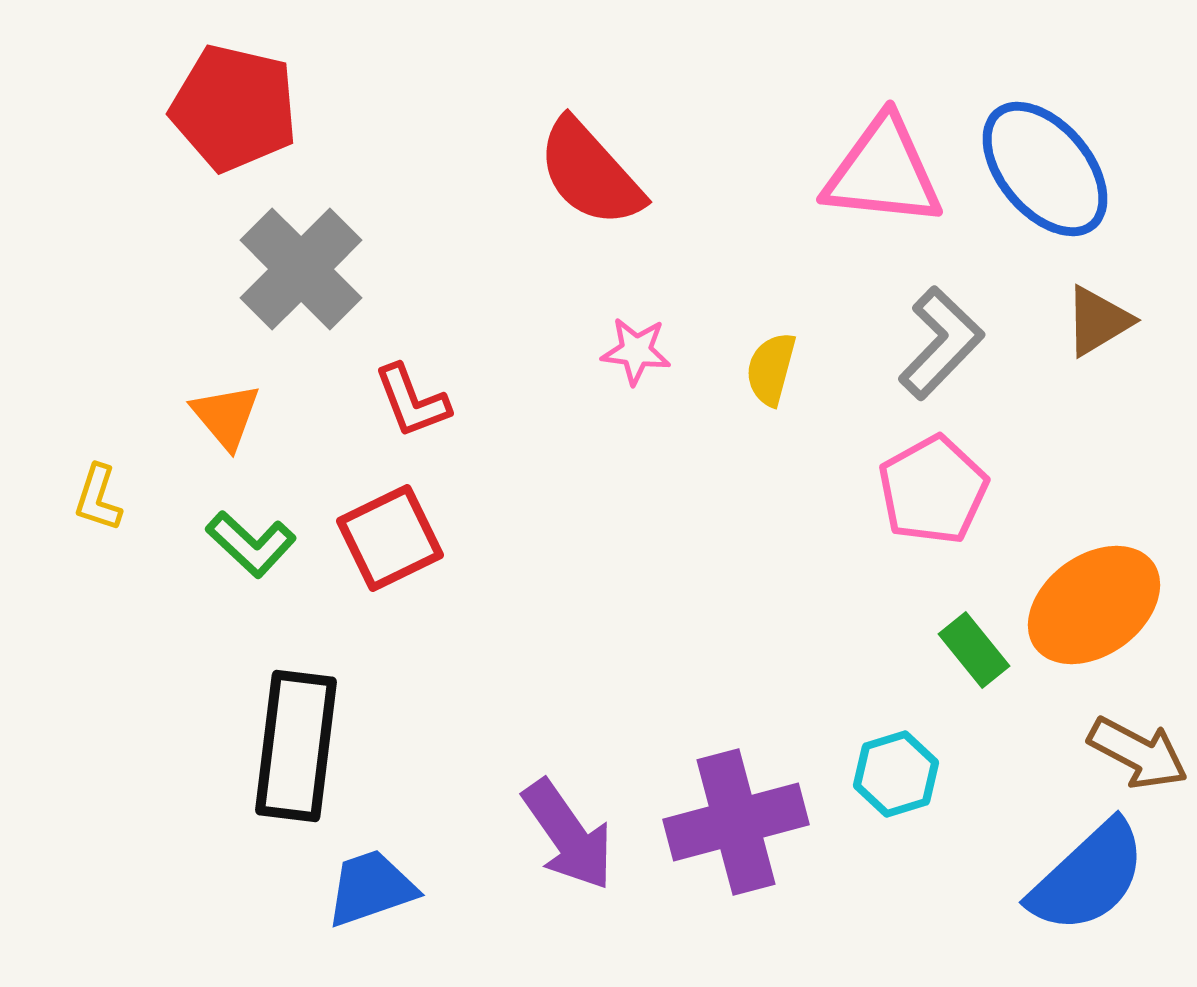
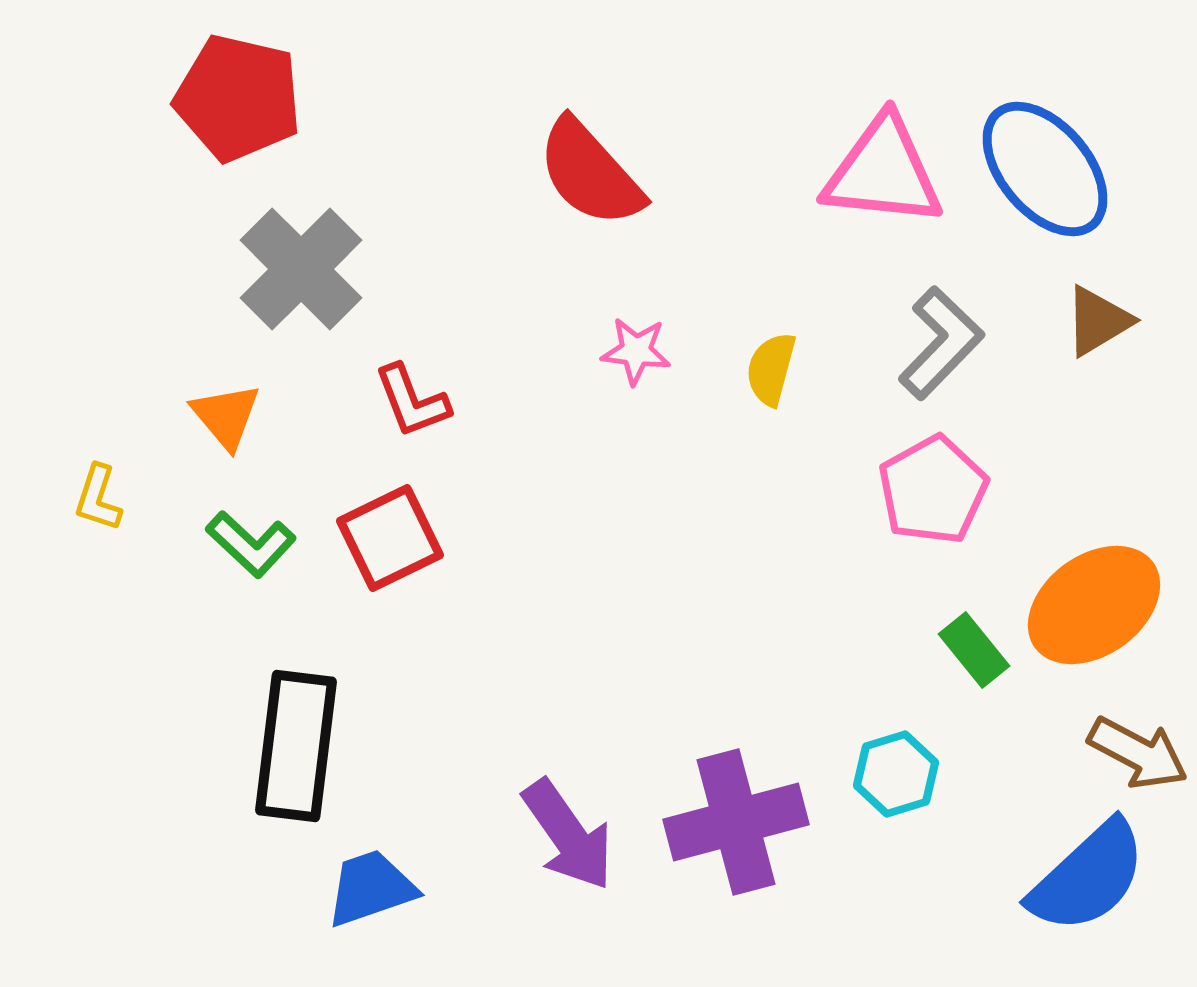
red pentagon: moved 4 px right, 10 px up
